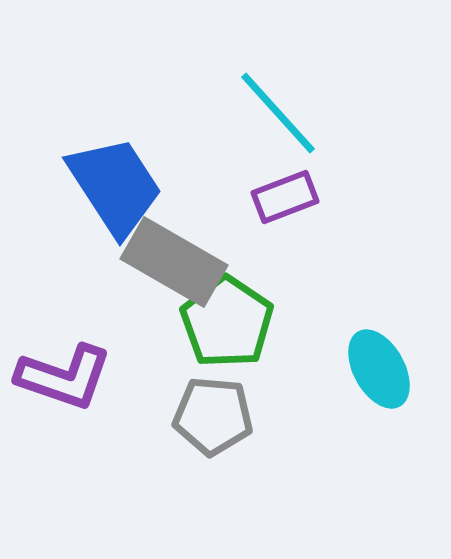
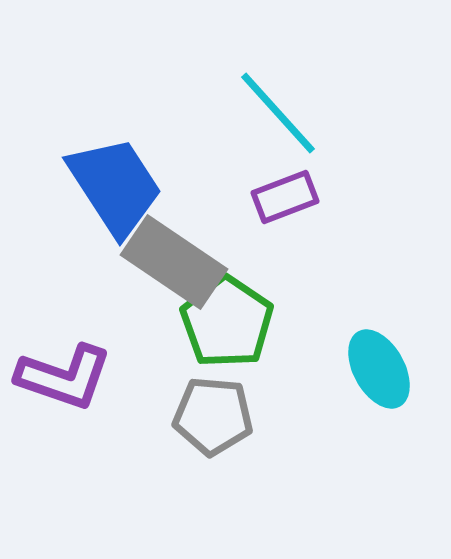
gray rectangle: rotated 4 degrees clockwise
